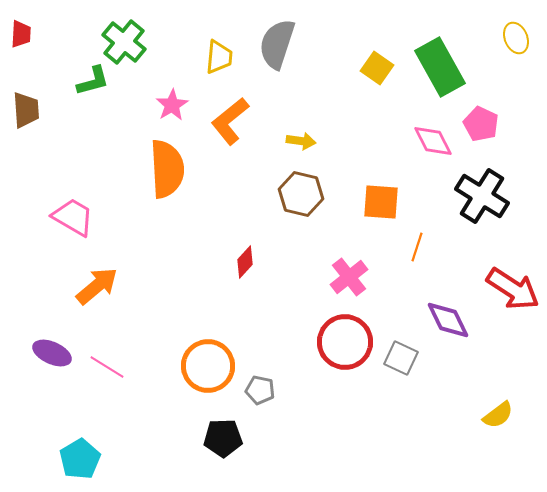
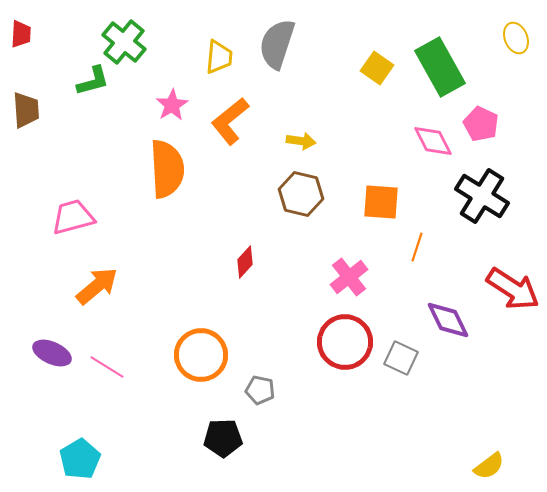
pink trapezoid: rotated 45 degrees counterclockwise
orange circle: moved 7 px left, 11 px up
yellow semicircle: moved 9 px left, 51 px down
